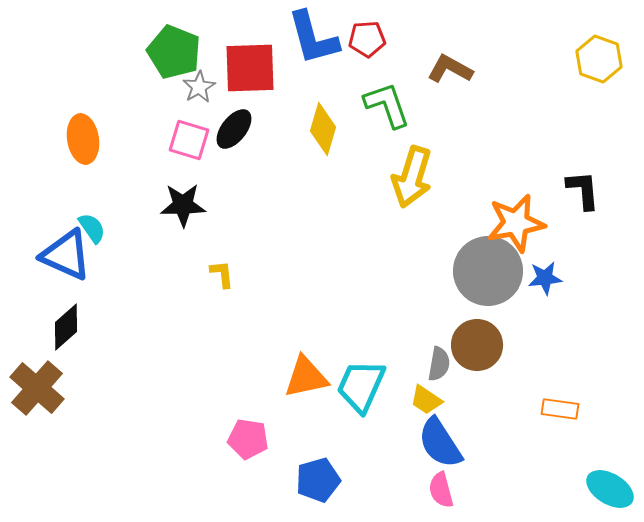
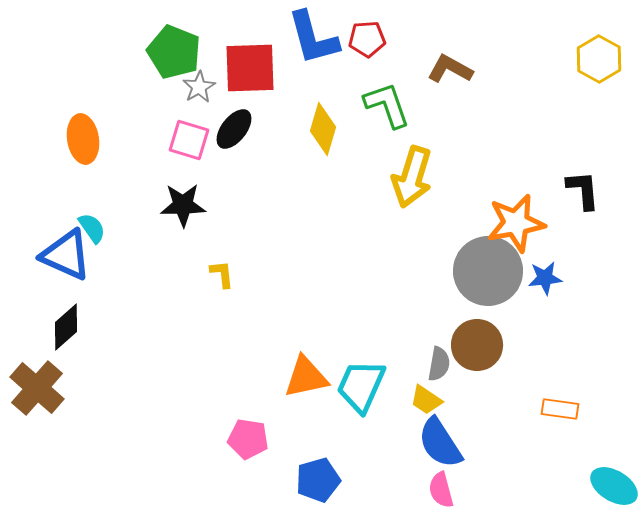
yellow hexagon: rotated 9 degrees clockwise
cyan ellipse: moved 4 px right, 3 px up
